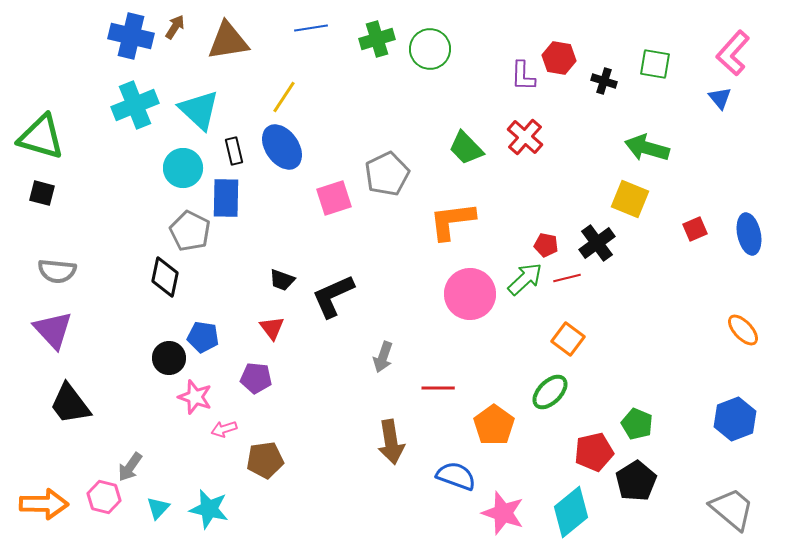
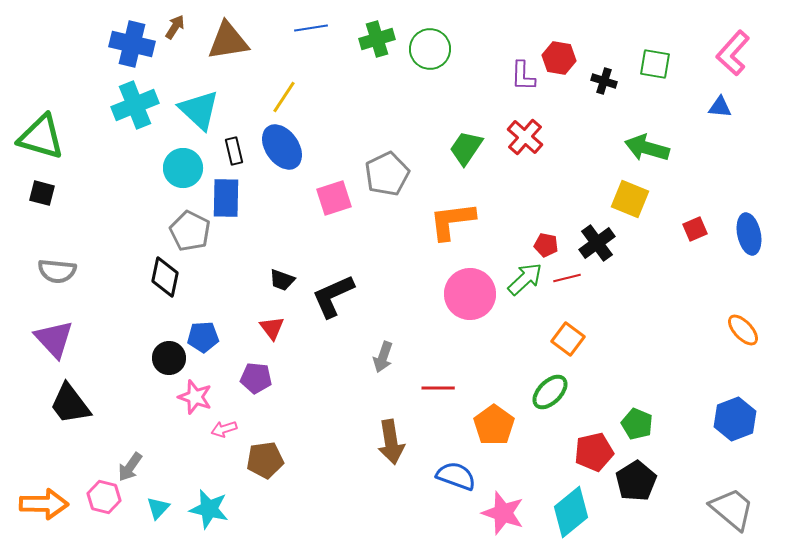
blue cross at (131, 36): moved 1 px right, 8 px down
blue triangle at (720, 98): moved 9 px down; rotated 45 degrees counterclockwise
green trapezoid at (466, 148): rotated 78 degrees clockwise
purple triangle at (53, 330): moved 1 px right, 9 px down
blue pentagon at (203, 337): rotated 12 degrees counterclockwise
